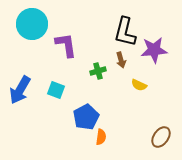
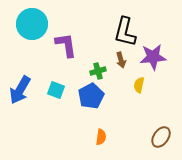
purple star: moved 1 px left, 7 px down
yellow semicircle: rotated 77 degrees clockwise
blue pentagon: moved 5 px right, 21 px up
